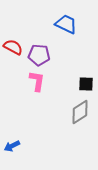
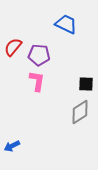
red semicircle: rotated 78 degrees counterclockwise
